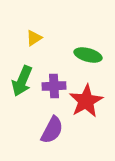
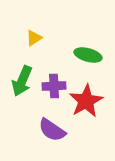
purple semicircle: rotated 96 degrees clockwise
